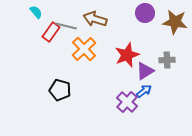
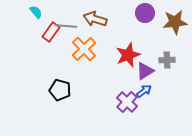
brown star: rotated 15 degrees counterclockwise
gray line: rotated 10 degrees counterclockwise
red star: moved 1 px right
